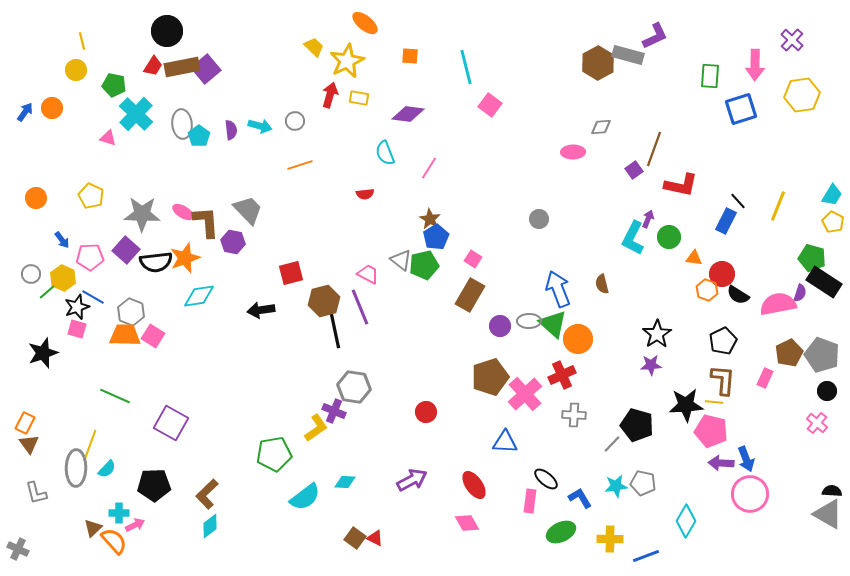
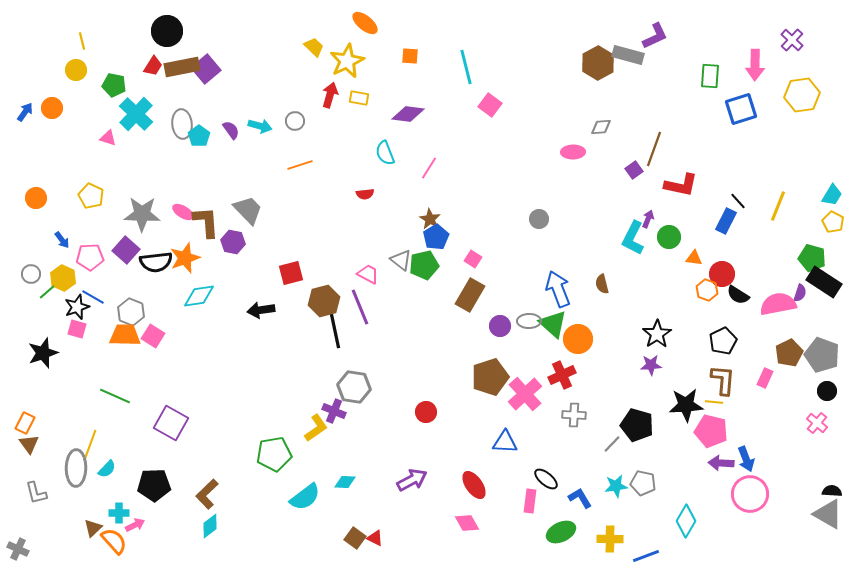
purple semicircle at (231, 130): rotated 30 degrees counterclockwise
